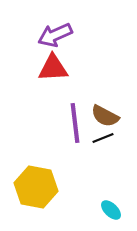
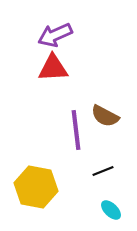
purple line: moved 1 px right, 7 px down
black line: moved 33 px down
